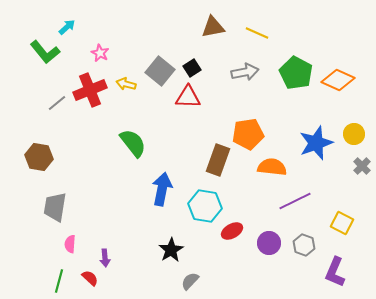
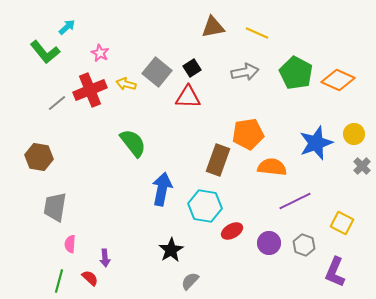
gray square: moved 3 px left, 1 px down
